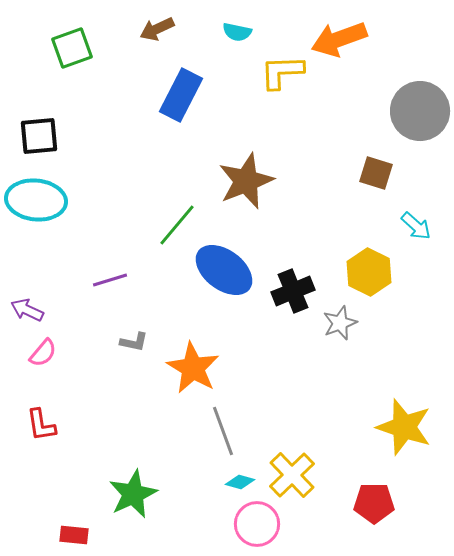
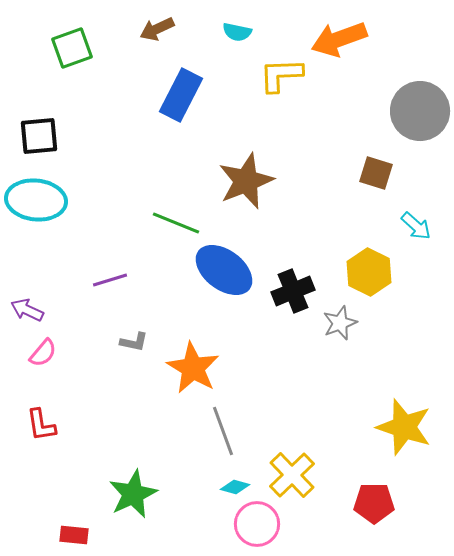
yellow L-shape: moved 1 px left, 3 px down
green line: moved 1 px left, 2 px up; rotated 72 degrees clockwise
cyan diamond: moved 5 px left, 5 px down
